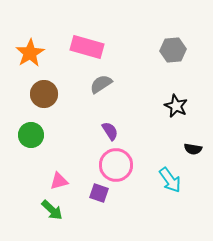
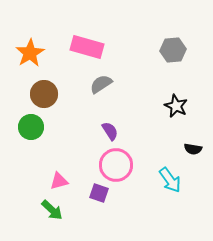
green circle: moved 8 px up
